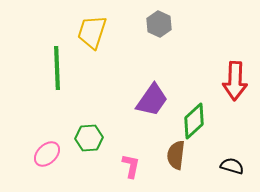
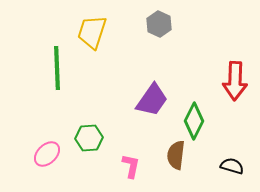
green diamond: rotated 21 degrees counterclockwise
